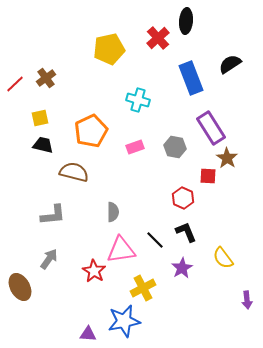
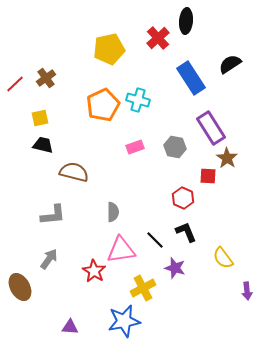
blue rectangle: rotated 12 degrees counterclockwise
orange pentagon: moved 12 px right, 26 px up
purple star: moved 7 px left; rotated 25 degrees counterclockwise
purple arrow: moved 9 px up
purple triangle: moved 18 px left, 7 px up
